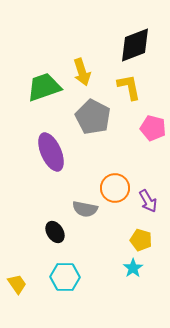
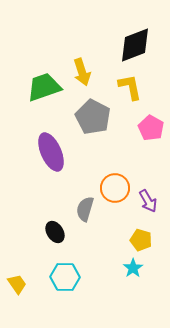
yellow L-shape: moved 1 px right
pink pentagon: moved 2 px left; rotated 15 degrees clockwise
gray semicircle: rotated 95 degrees clockwise
